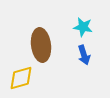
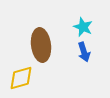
cyan star: rotated 12 degrees clockwise
blue arrow: moved 3 px up
